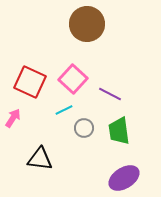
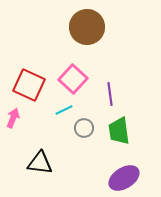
brown circle: moved 3 px down
red square: moved 1 px left, 3 px down
purple line: rotated 55 degrees clockwise
pink arrow: rotated 12 degrees counterclockwise
black triangle: moved 4 px down
